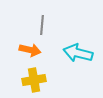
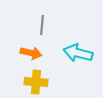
orange arrow: moved 1 px right, 3 px down
yellow cross: moved 2 px right, 2 px down; rotated 15 degrees clockwise
